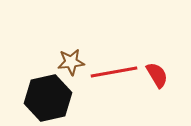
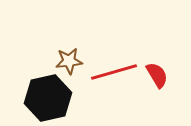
brown star: moved 2 px left, 1 px up
red line: rotated 6 degrees counterclockwise
